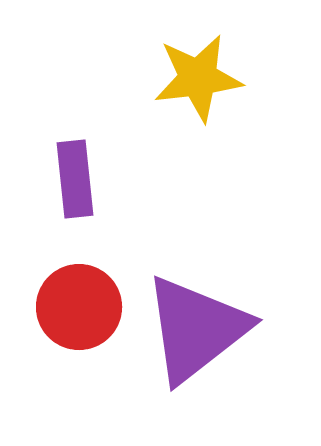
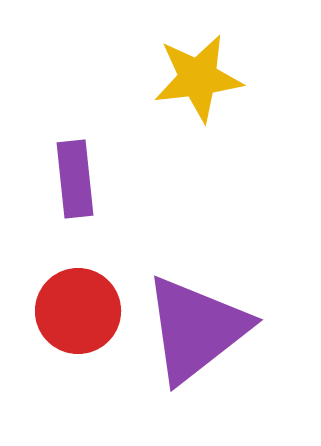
red circle: moved 1 px left, 4 px down
